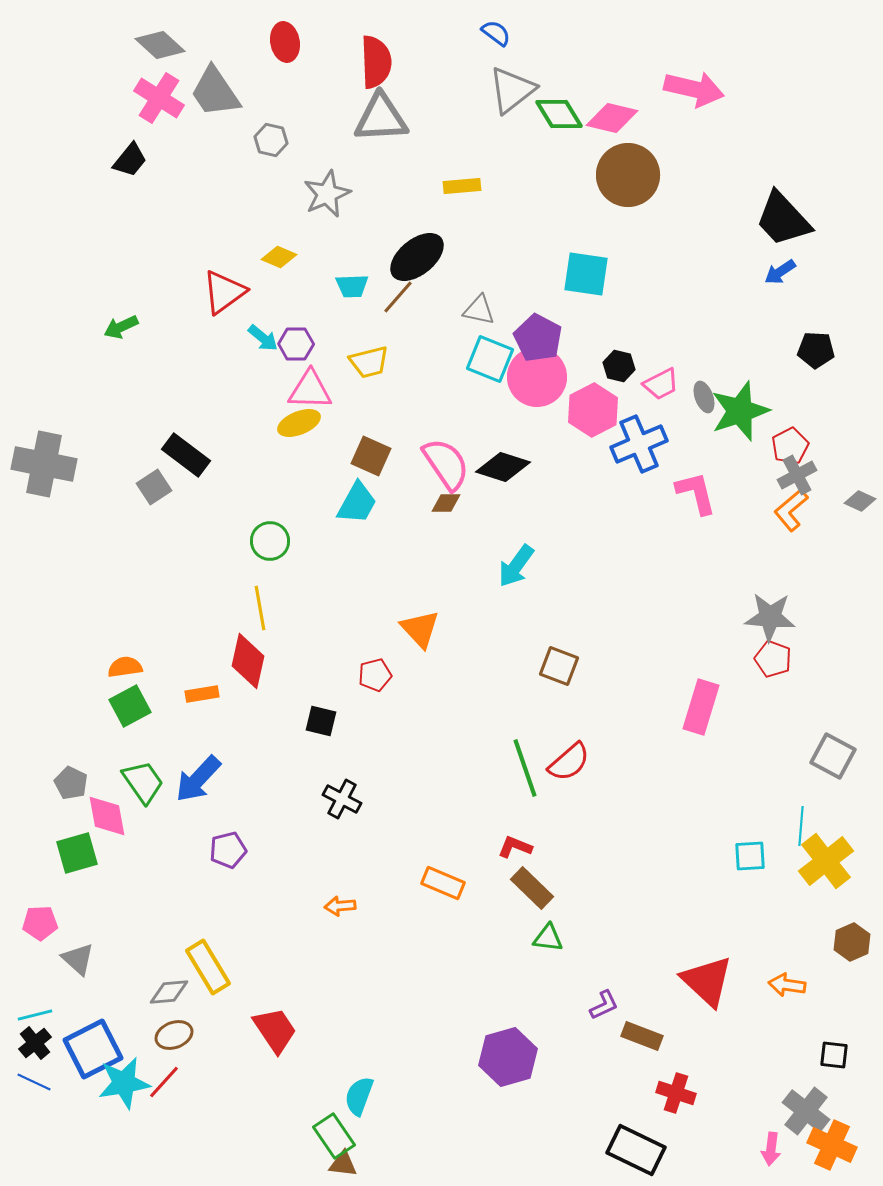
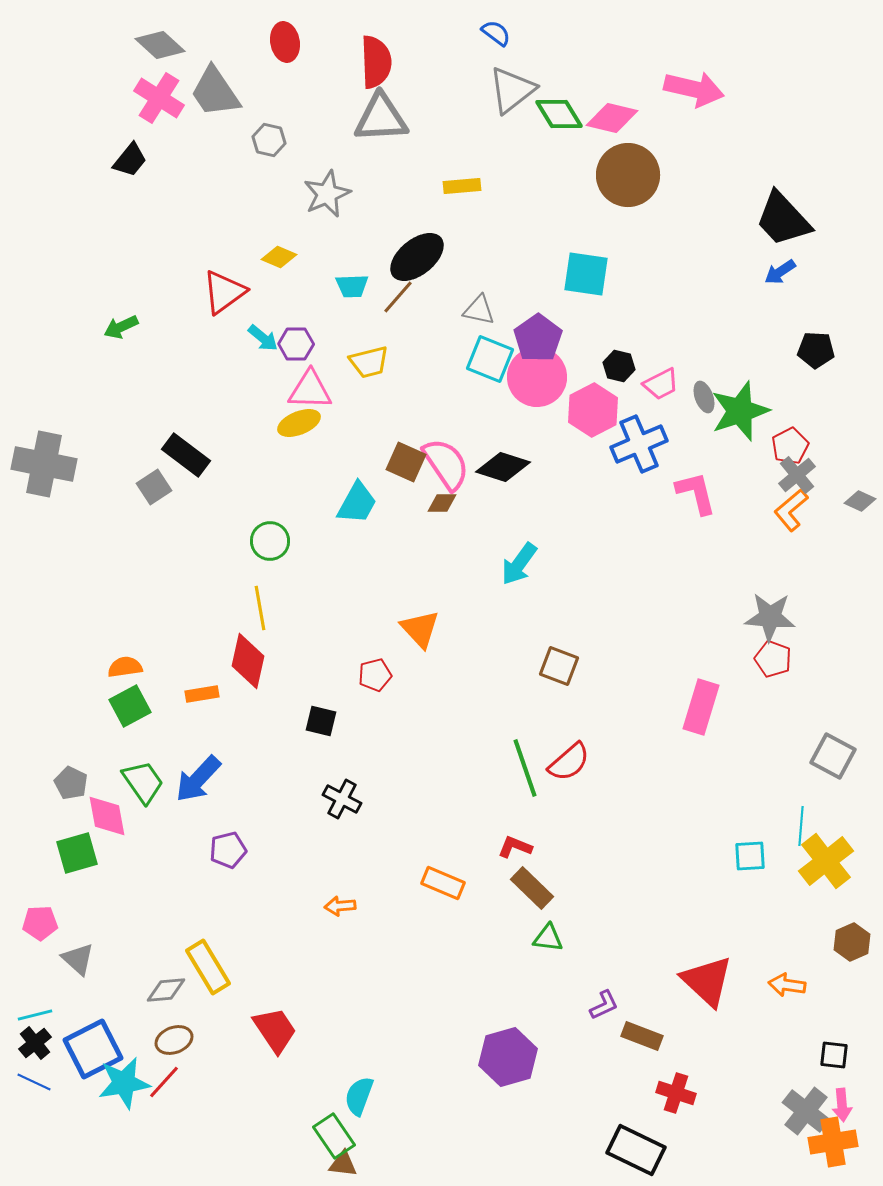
gray hexagon at (271, 140): moved 2 px left
purple pentagon at (538, 338): rotated 9 degrees clockwise
brown square at (371, 456): moved 35 px right, 6 px down
gray cross at (797, 475): rotated 12 degrees counterclockwise
brown diamond at (446, 503): moved 4 px left
cyan arrow at (516, 566): moved 3 px right, 2 px up
gray diamond at (169, 992): moved 3 px left, 2 px up
brown ellipse at (174, 1035): moved 5 px down
orange cross at (832, 1145): moved 1 px right, 3 px up; rotated 33 degrees counterclockwise
pink arrow at (771, 1149): moved 71 px right, 44 px up; rotated 12 degrees counterclockwise
